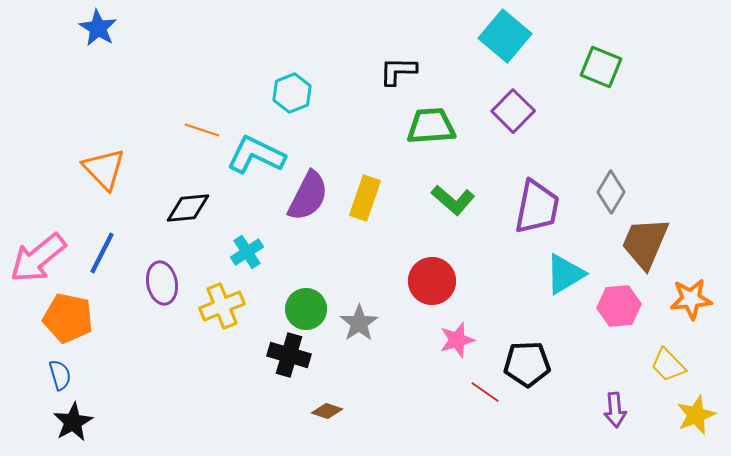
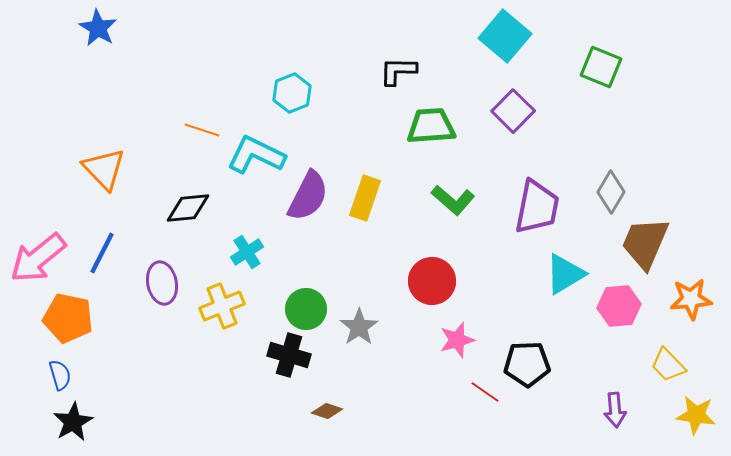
gray star: moved 4 px down
yellow star: rotated 30 degrees clockwise
